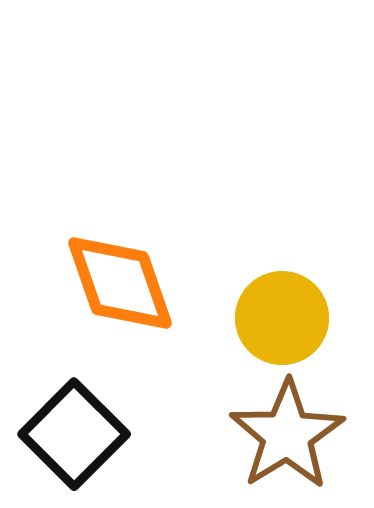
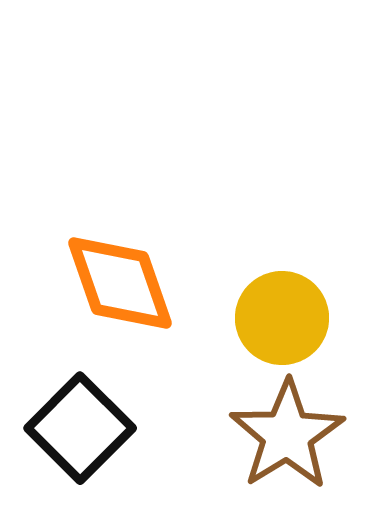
black square: moved 6 px right, 6 px up
